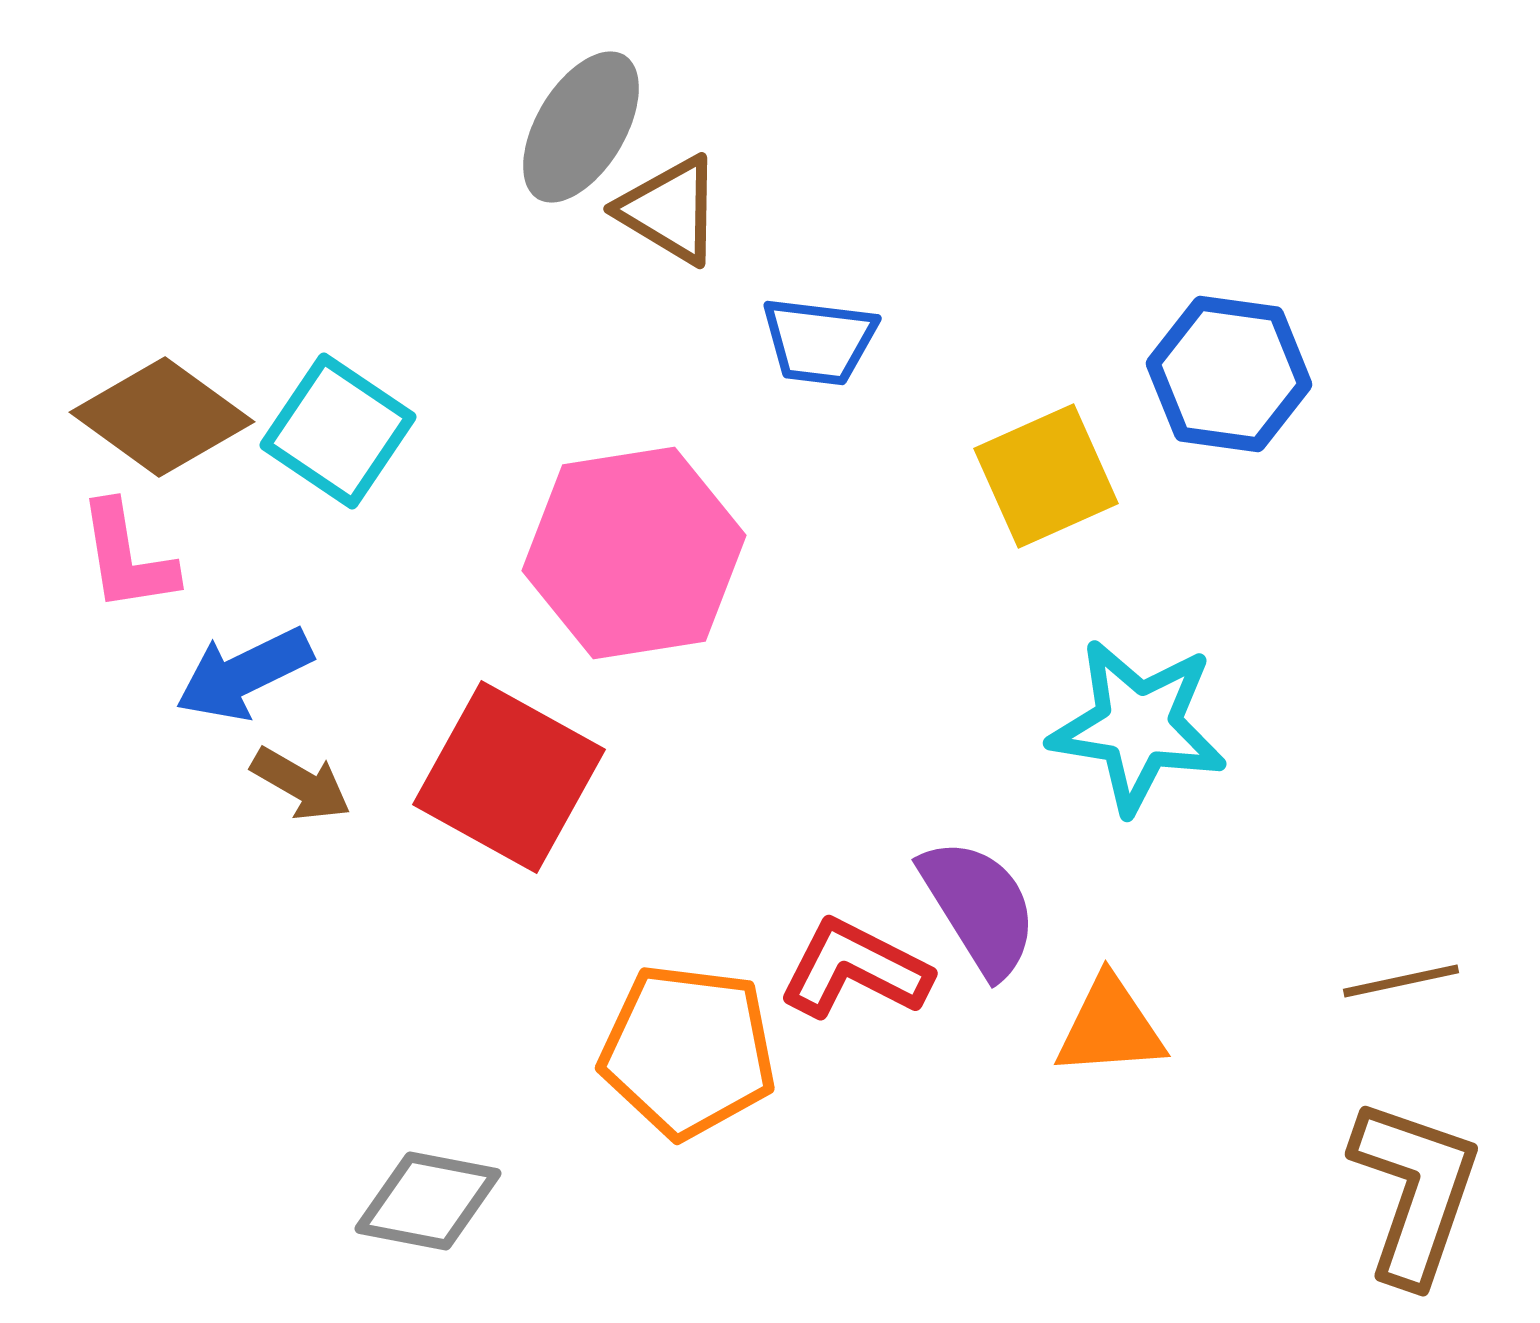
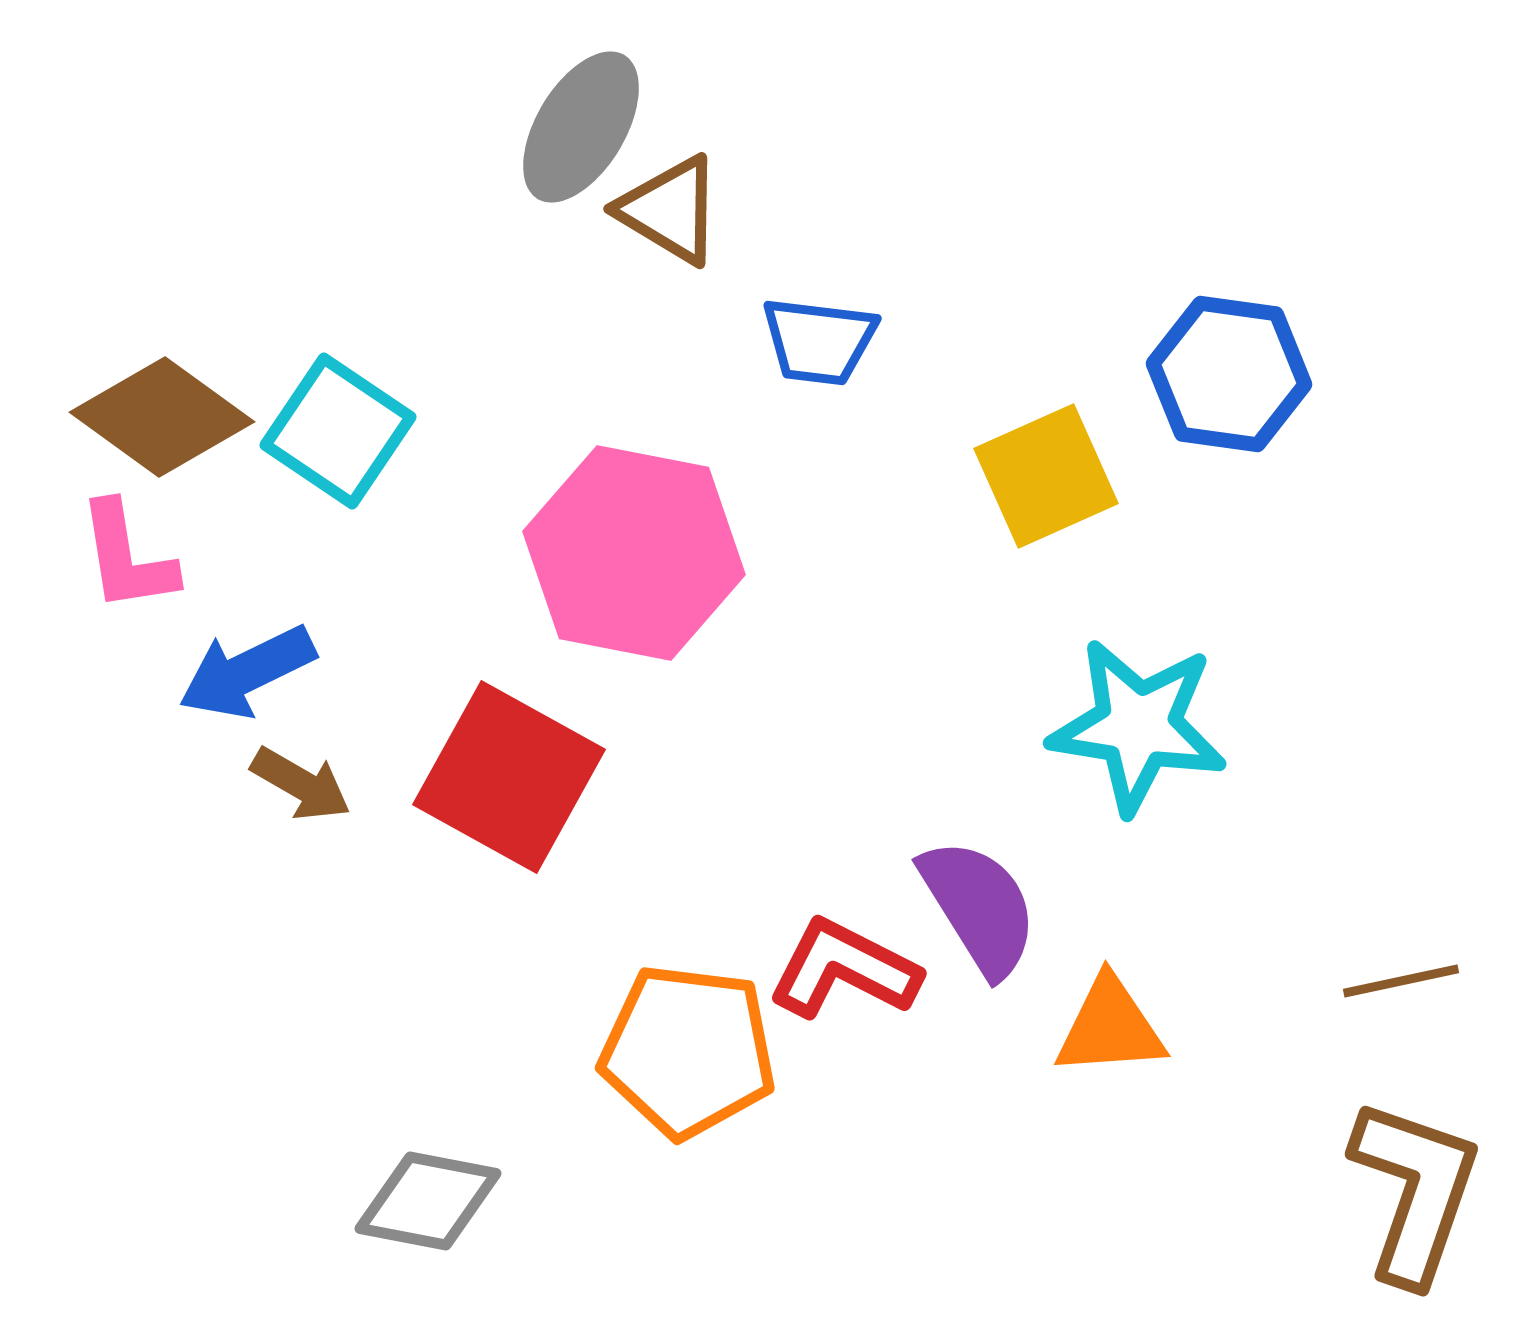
pink hexagon: rotated 20 degrees clockwise
blue arrow: moved 3 px right, 2 px up
red L-shape: moved 11 px left
